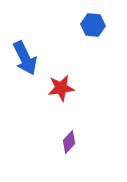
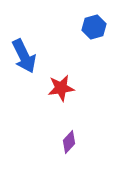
blue hexagon: moved 1 px right, 2 px down; rotated 20 degrees counterclockwise
blue arrow: moved 1 px left, 2 px up
